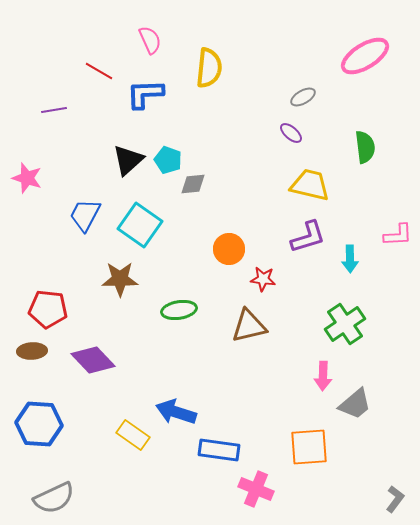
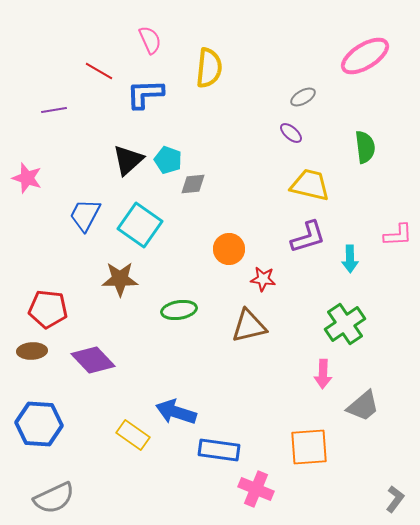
pink arrow: moved 2 px up
gray trapezoid: moved 8 px right, 2 px down
